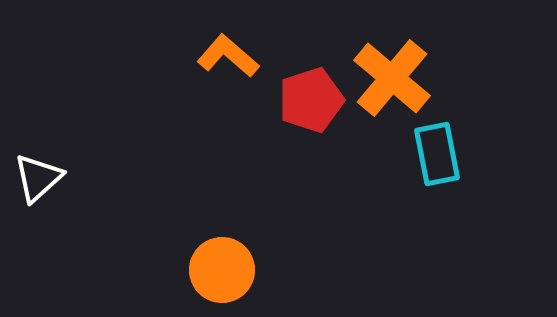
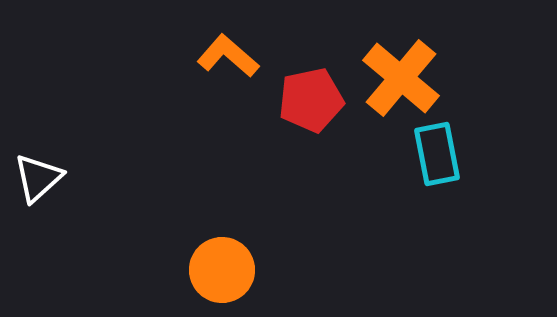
orange cross: moved 9 px right
red pentagon: rotated 6 degrees clockwise
